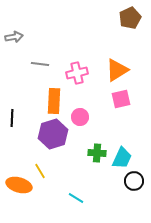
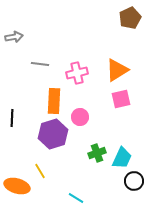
green cross: rotated 24 degrees counterclockwise
orange ellipse: moved 2 px left, 1 px down
